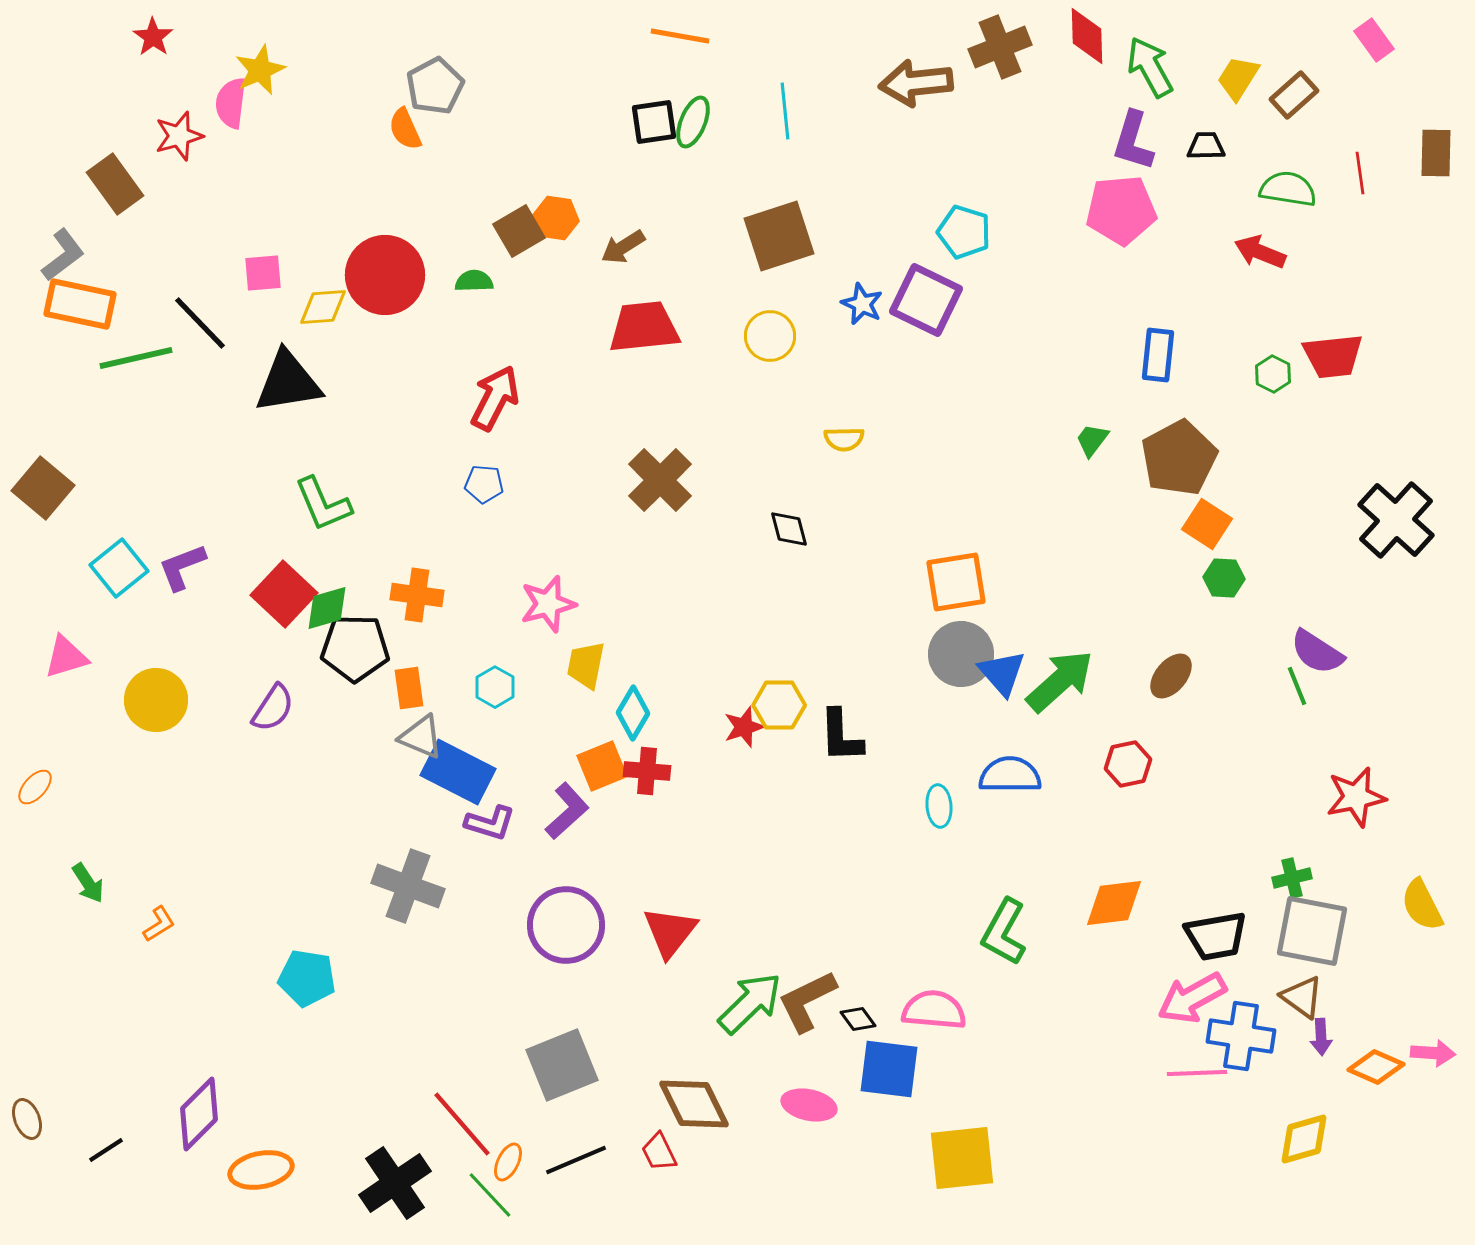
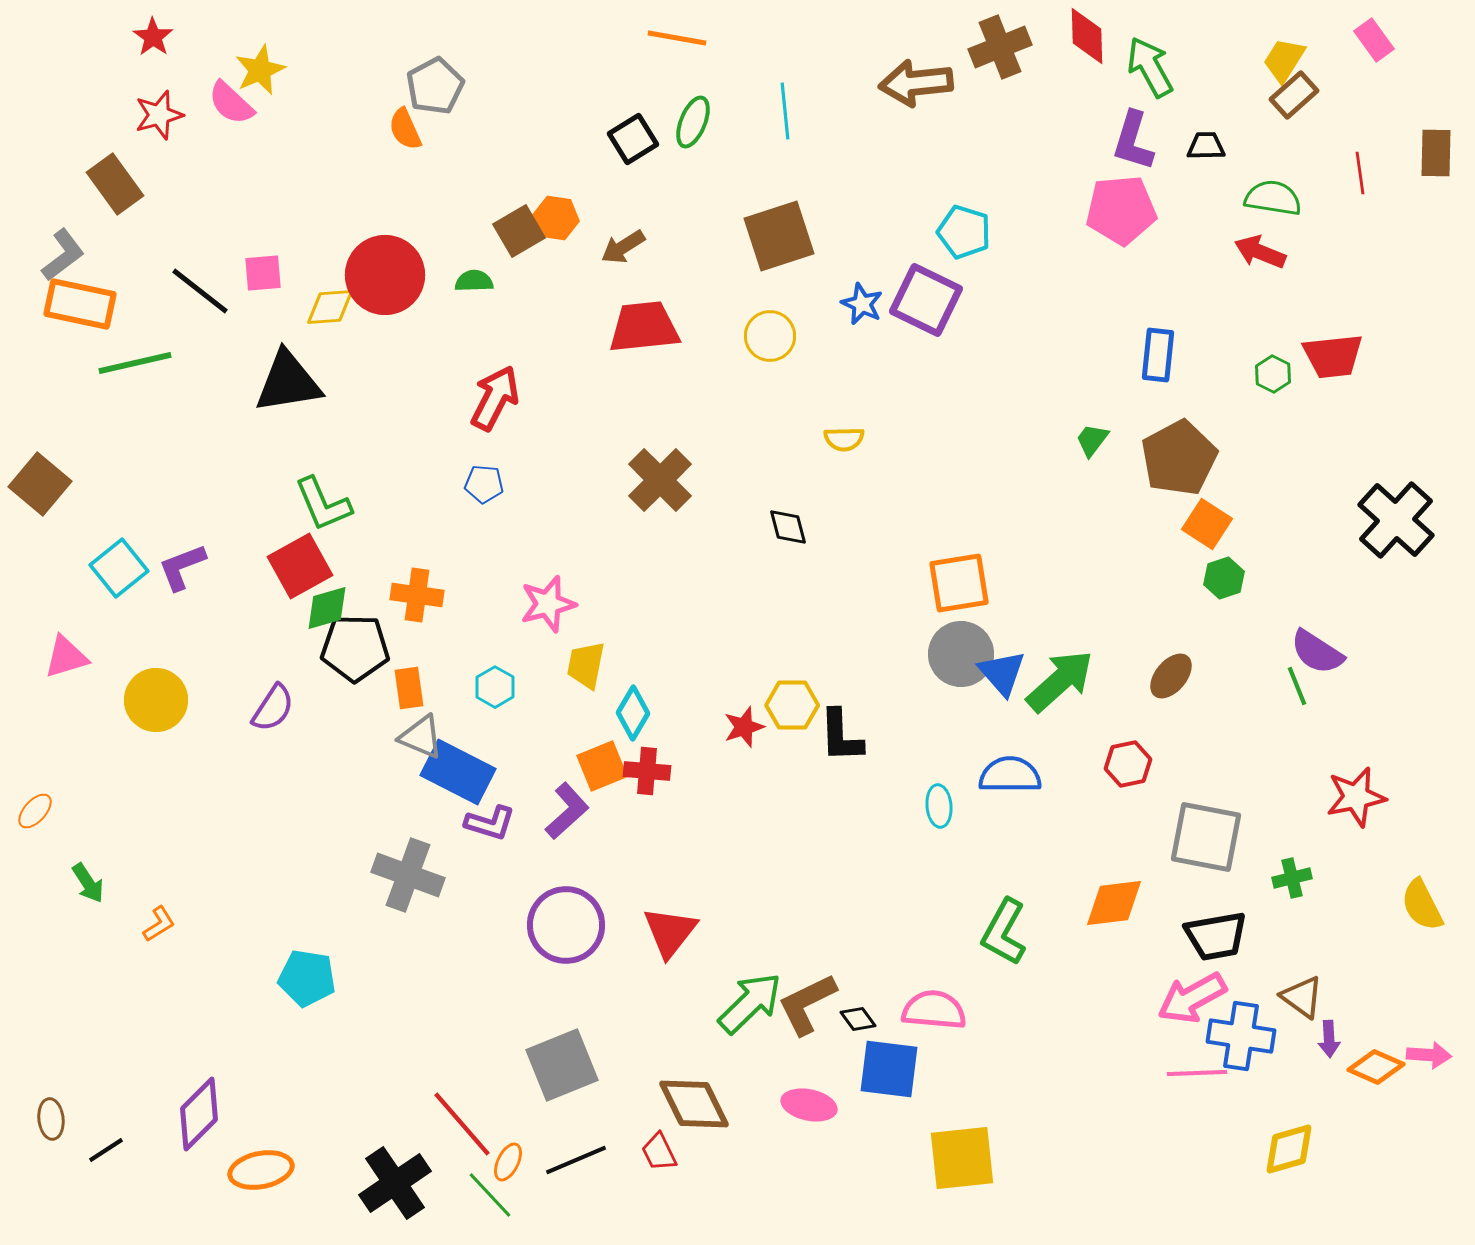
orange line at (680, 36): moved 3 px left, 2 px down
yellow trapezoid at (1238, 78): moved 46 px right, 18 px up
pink semicircle at (231, 103): rotated 54 degrees counterclockwise
black square at (654, 122): moved 21 px left, 17 px down; rotated 24 degrees counterclockwise
red star at (179, 136): moved 20 px left, 21 px up
green semicircle at (1288, 189): moved 15 px left, 9 px down
yellow diamond at (323, 307): moved 7 px right
black line at (200, 323): moved 32 px up; rotated 8 degrees counterclockwise
green line at (136, 358): moved 1 px left, 5 px down
brown square at (43, 488): moved 3 px left, 4 px up
black diamond at (789, 529): moved 1 px left, 2 px up
green hexagon at (1224, 578): rotated 21 degrees counterclockwise
orange square at (956, 582): moved 3 px right, 1 px down
red square at (284, 594): moved 16 px right, 28 px up; rotated 18 degrees clockwise
yellow hexagon at (779, 705): moved 13 px right
orange ellipse at (35, 787): moved 24 px down
gray cross at (408, 886): moved 11 px up
gray square at (1312, 931): moved 106 px left, 94 px up
brown L-shape at (807, 1001): moved 3 px down
purple arrow at (1321, 1037): moved 8 px right, 2 px down
pink arrow at (1433, 1053): moved 4 px left, 2 px down
brown ellipse at (27, 1119): moved 24 px right; rotated 15 degrees clockwise
yellow diamond at (1304, 1139): moved 15 px left, 10 px down
